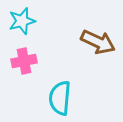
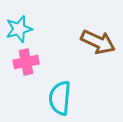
cyan star: moved 3 px left, 8 px down
pink cross: moved 2 px right, 1 px down
